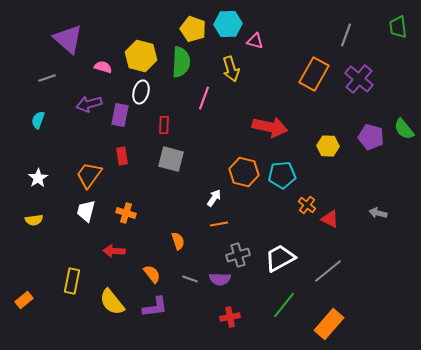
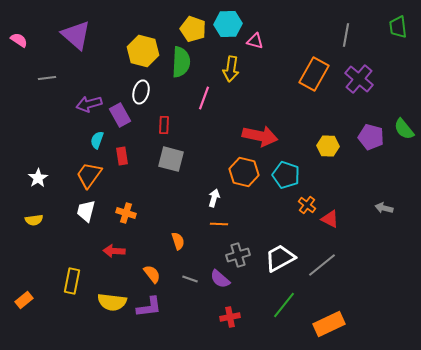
gray line at (346, 35): rotated 10 degrees counterclockwise
purple triangle at (68, 39): moved 8 px right, 4 px up
yellow hexagon at (141, 56): moved 2 px right, 5 px up
pink semicircle at (103, 67): moved 84 px left, 27 px up; rotated 18 degrees clockwise
yellow arrow at (231, 69): rotated 25 degrees clockwise
gray line at (47, 78): rotated 12 degrees clockwise
purple rectangle at (120, 115): rotated 40 degrees counterclockwise
cyan semicircle at (38, 120): moved 59 px right, 20 px down
red arrow at (270, 127): moved 10 px left, 9 px down
cyan pentagon at (282, 175): moved 4 px right; rotated 24 degrees clockwise
white arrow at (214, 198): rotated 18 degrees counterclockwise
gray arrow at (378, 213): moved 6 px right, 5 px up
orange line at (219, 224): rotated 12 degrees clockwise
gray line at (328, 271): moved 6 px left, 6 px up
purple semicircle at (220, 279): rotated 40 degrees clockwise
yellow semicircle at (112, 302): rotated 44 degrees counterclockwise
purple L-shape at (155, 307): moved 6 px left
orange rectangle at (329, 324): rotated 24 degrees clockwise
